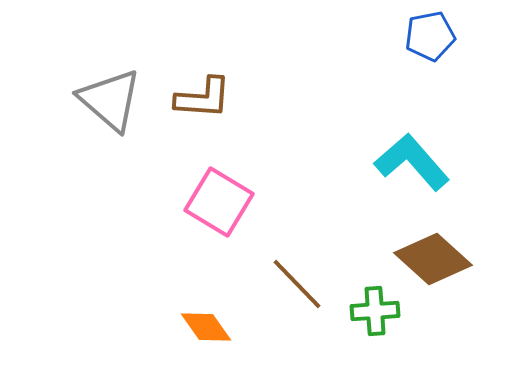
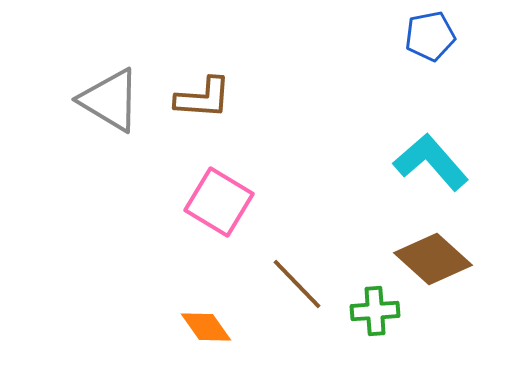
gray triangle: rotated 10 degrees counterclockwise
cyan L-shape: moved 19 px right
